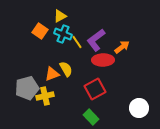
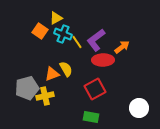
yellow triangle: moved 4 px left, 2 px down
green rectangle: rotated 35 degrees counterclockwise
